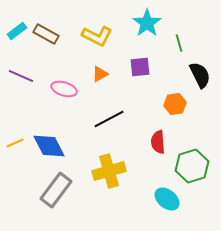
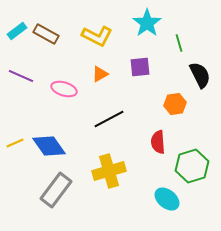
blue diamond: rotated 8 degrees counterclockwise
